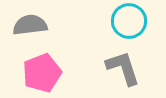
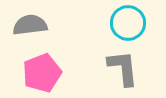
cyan circle: moved 1 px left, 2 px down
gray L-shape: rotated 12 degrees clockwise
